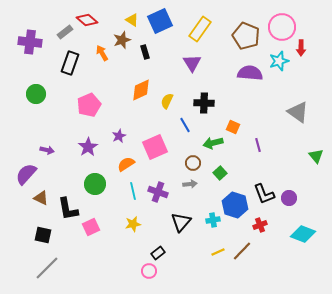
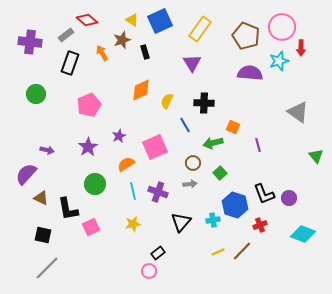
gray rectangle at (65, 32): moved 1 px right, 3 px down
